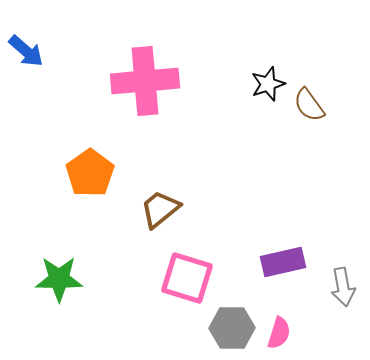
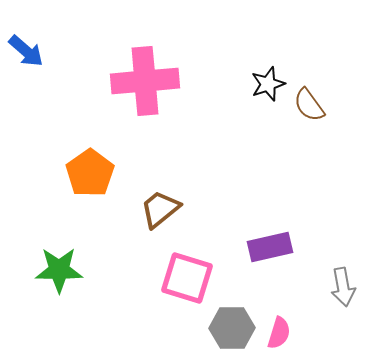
purple rectangle: moved 13 px left, 15 px up
green star: moved 9 px up
